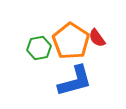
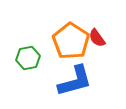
green hexagon: moved 11 px left, 10 px down
